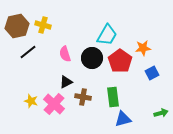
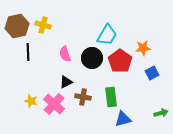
black line: rotated 54 degrees counterclockwise
green rectangle: moved 2 px left
